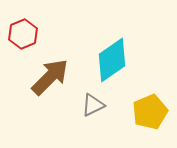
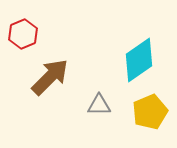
cyan diamond: moved 27 px right
gray triangle: moved 6 px right; rotated 25 degrees clockwise
